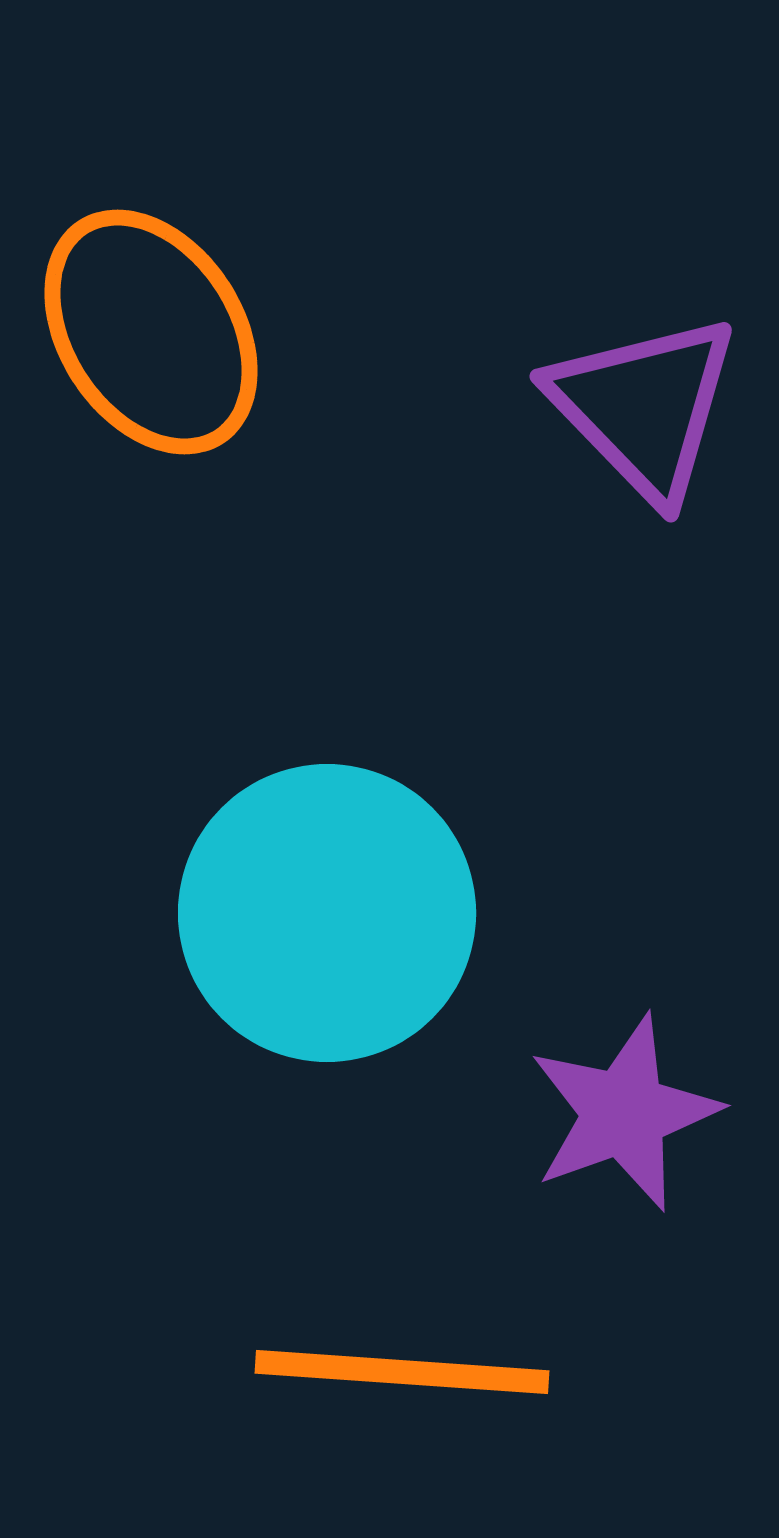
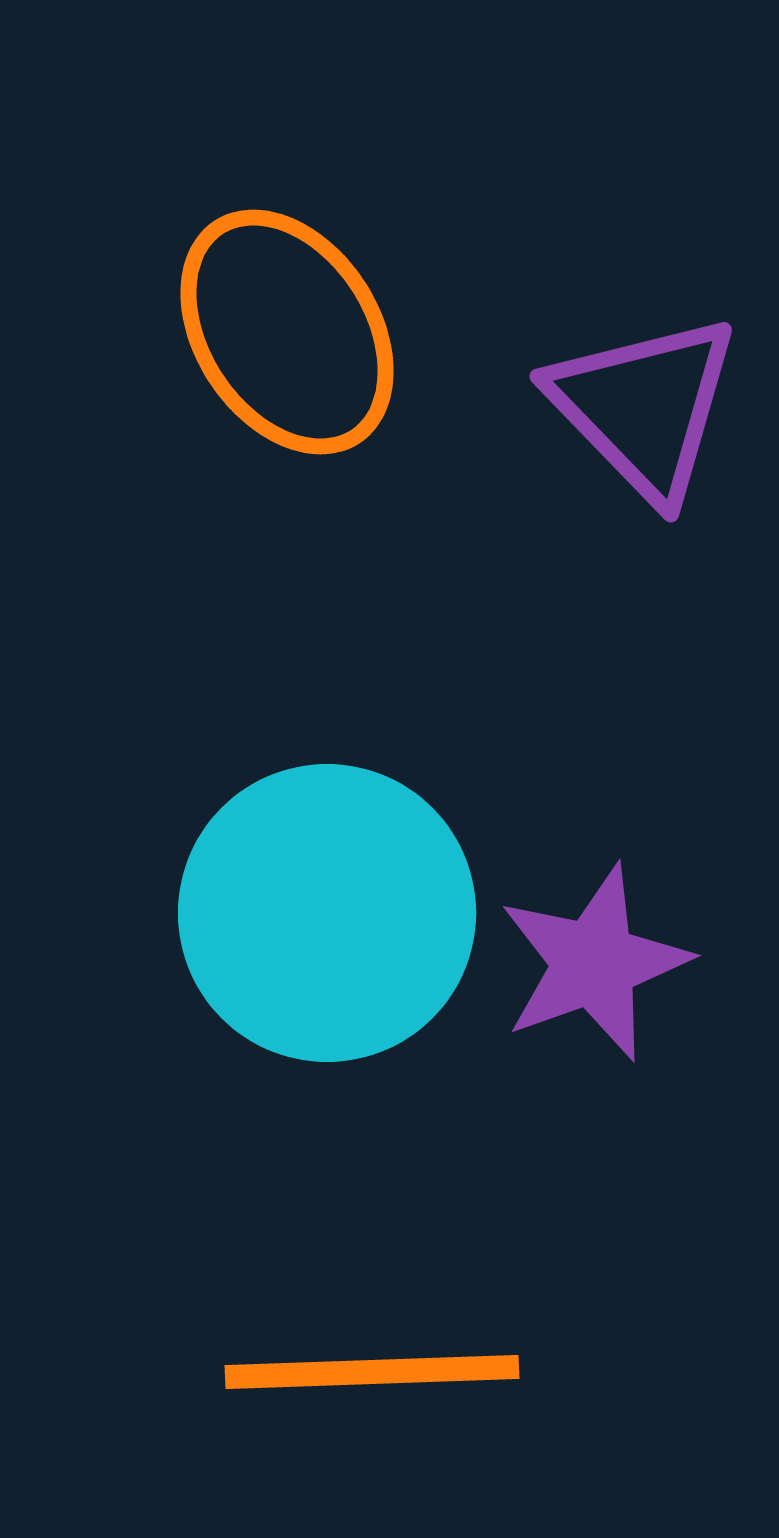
orange ellipse: moved 136 px right
purple star: moved 30 px left, 150 px up
orange line: moved 30 px left; rotated 6 degrees counterclockwise
